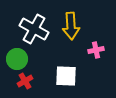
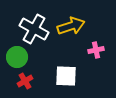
yellow arrow: rotated 104 degrees counterclockwise
green circle: moved 2 px up
